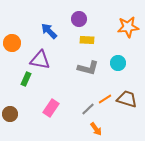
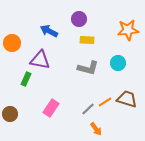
orange star: moved 3 px down
blue arrow: rotated 18 degrees counterclockwise
orange line: moved 3 px down
